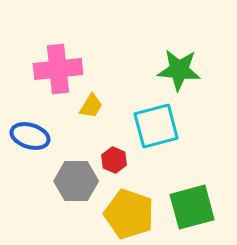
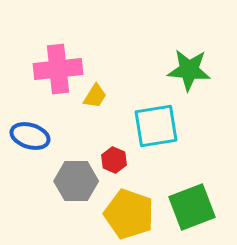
green star: moved 10 px right
yellow trapezoid: moved 4 px right, 10 px up
cyan square: rotated 6 degrees clockwise
green square: rotated 6 degrees counterclockwise
